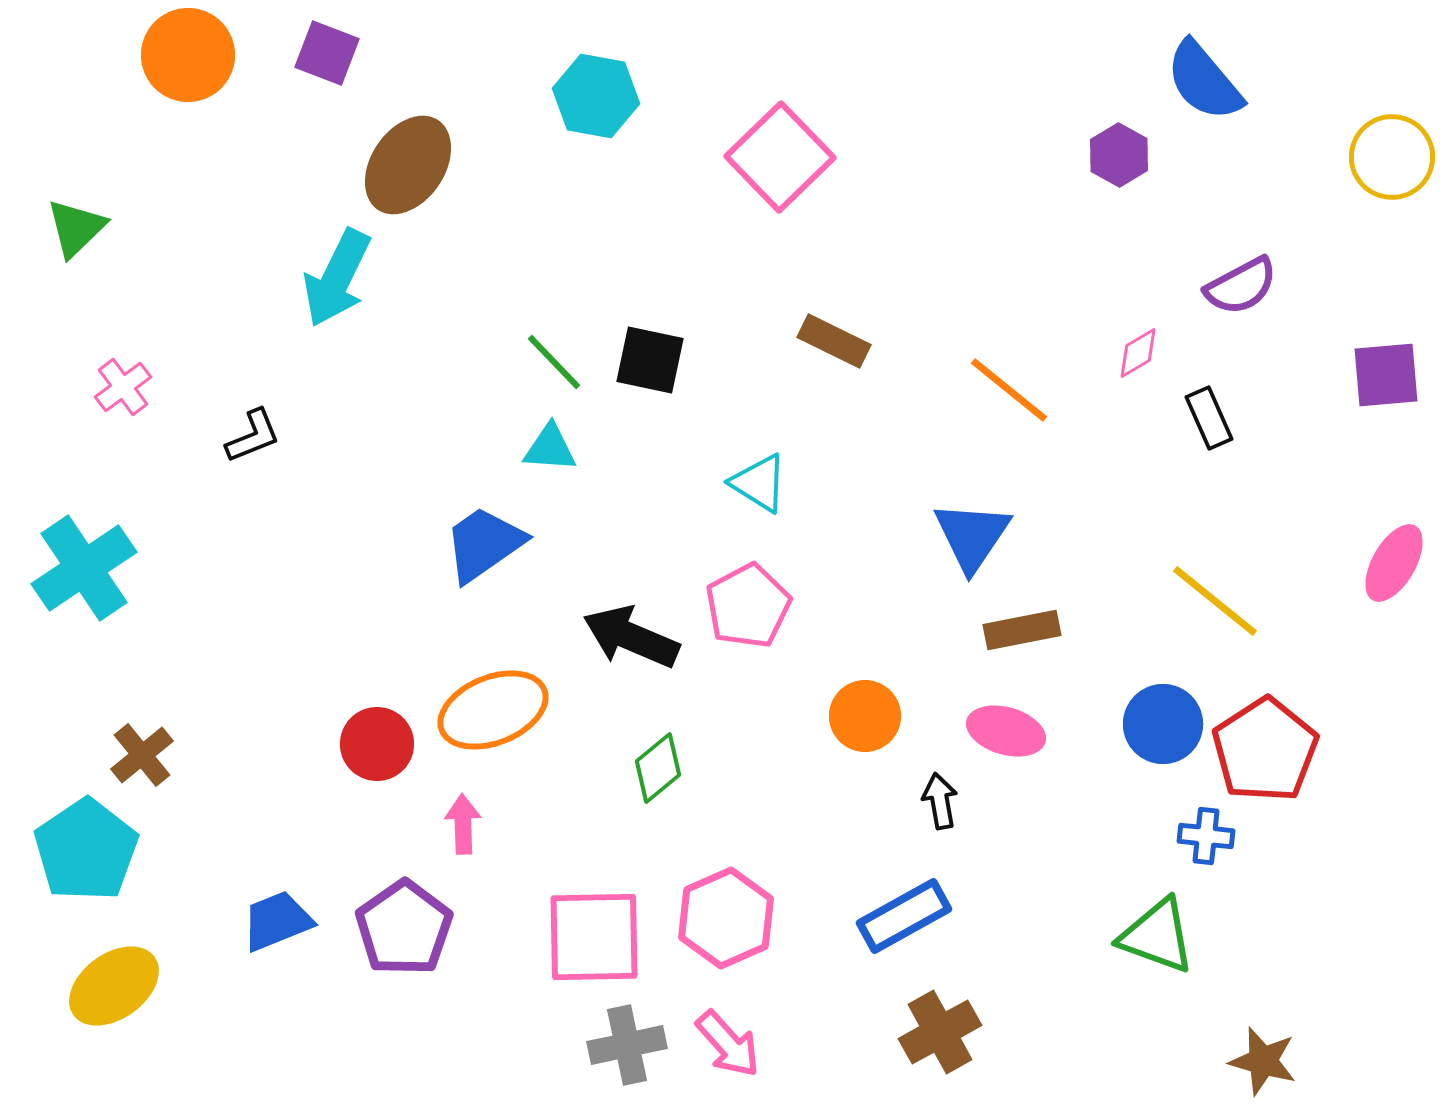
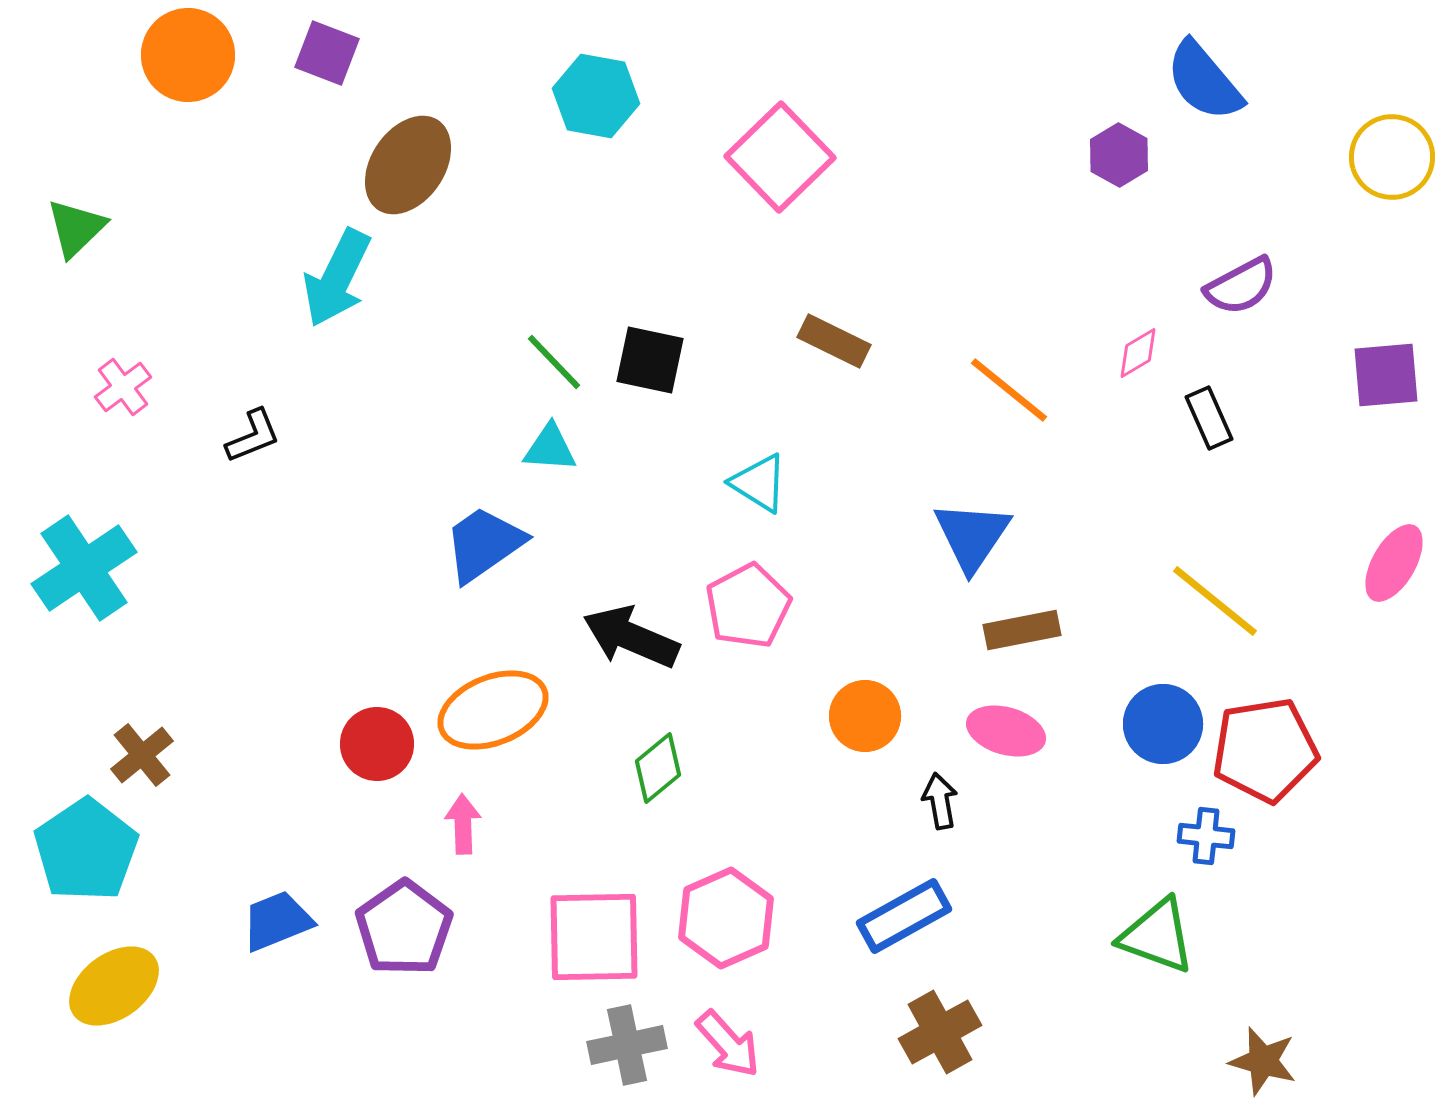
red pentagon at (1265, 750): rotated 24 degrees clockwise
